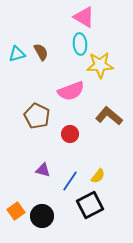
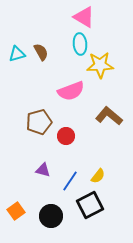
brown pentagon: moved 2 px right, 6 px down; rotated 30 degrees clockwise
red circle: moved 4 px left, 2 px down
black circle: moved 9 px right
